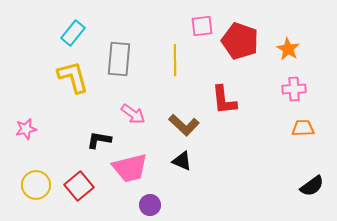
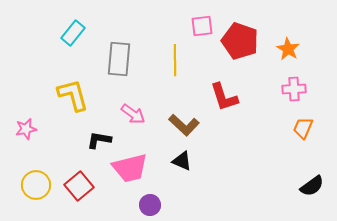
yellow L-shape: moved 18 px down
red L-shape: moved 3 px up; rotated 12 degrees counterclockwise
orange trapezoid: rotated 65 degrees counterclockwise
